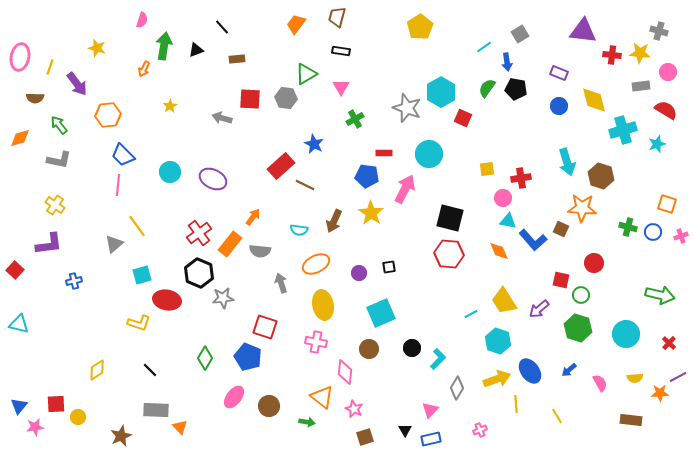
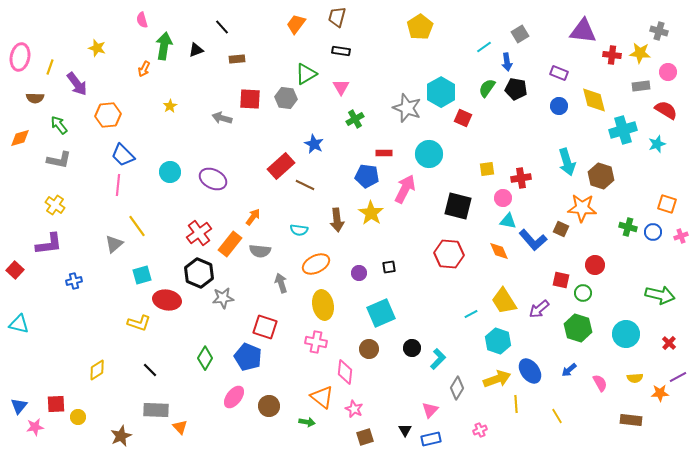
pink semicircle at (142, 20): rotated 147 degrees clockwise
black square at (450, 218): moved 8 px right, 12 px up
brown arrow at (334, 221): moved 3 px right, 1 px up; rotated 30 degrees counterclockwise
red circle at (594, 263): moved 1 px right, 2 px down
green circle at (581, 295): moved 2 px right, 2 px up
